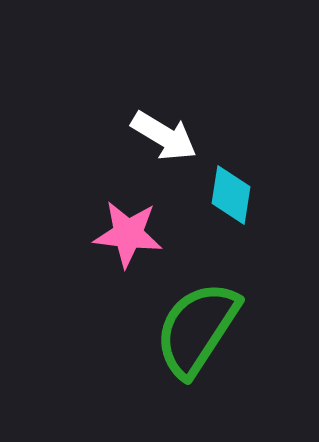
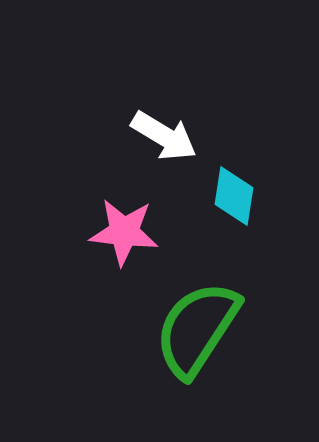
cyan diamond: moved 3 px right, 1 px down
pink star: moved 4 px left, 2 px up
